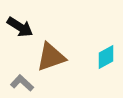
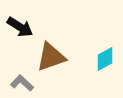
cyan diamond: moved 1 px left, 2 px down
